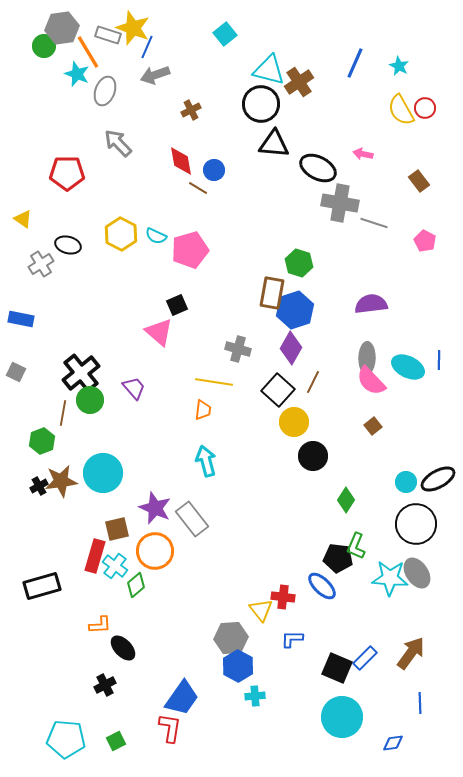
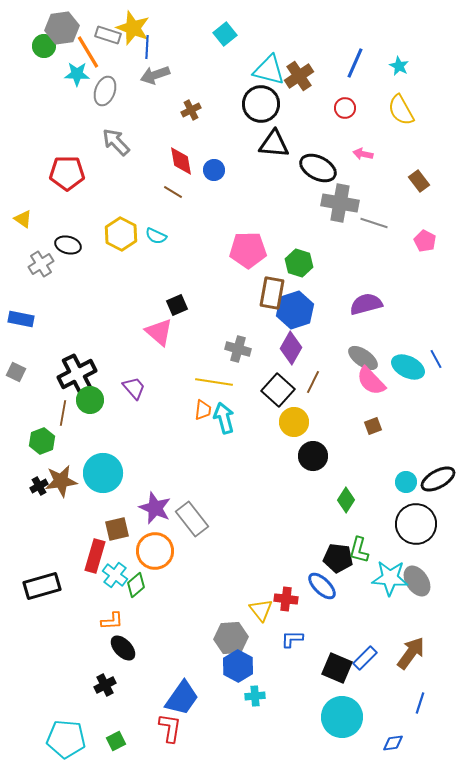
blue line at (147, 47): rotated 20 degrees counterclockwise
cyan star at (77, 74): rotated 20 degrees counterclockwise
brown cross at (299, 82): moved 6 px up
red circle at (425, 108): moved 80 px left
gray arrow at (118, 143): moved 2 px left, 1 px up
brown line at (198, 188): moved 25 px left, 4 px down
pink pentagon at (190, 250): moved 58 px right; rotated 15 degrees clockwise
purple semicircle at (371, 304): moved 5 px left; rotated 8 degrees counterclockwise
gray ellipse at (367, 358): moved 4 px left; rotated 56 degrees counterclockwise
blue line at (439, 360): moved 3 px left, 1 px up; rotated 30 degrees counterclockwise
black cross at (81, 373): moved 4 px left, 1 px down; rotated 12 degrees clockwise
brown square at (373, 426): rotated 18 degrees clockwise
cyan arrow at (206, 461): moved 18 px right, 43 px up
green L-shape at (356, 546): moved 3 px right, 4 px down; rotated 8 degrees counterclockwise
cyan cross at (115, 566): moved 9 px down
gray ellipse at (417, 573): moved 8 px down
red cross at (283, 597): moved 3 px right, 2 px down
orange L-shape at (100, 625): moved 12 px right, 4 px up
blue line at (420, 703): rotated 20 degrees clockwise
